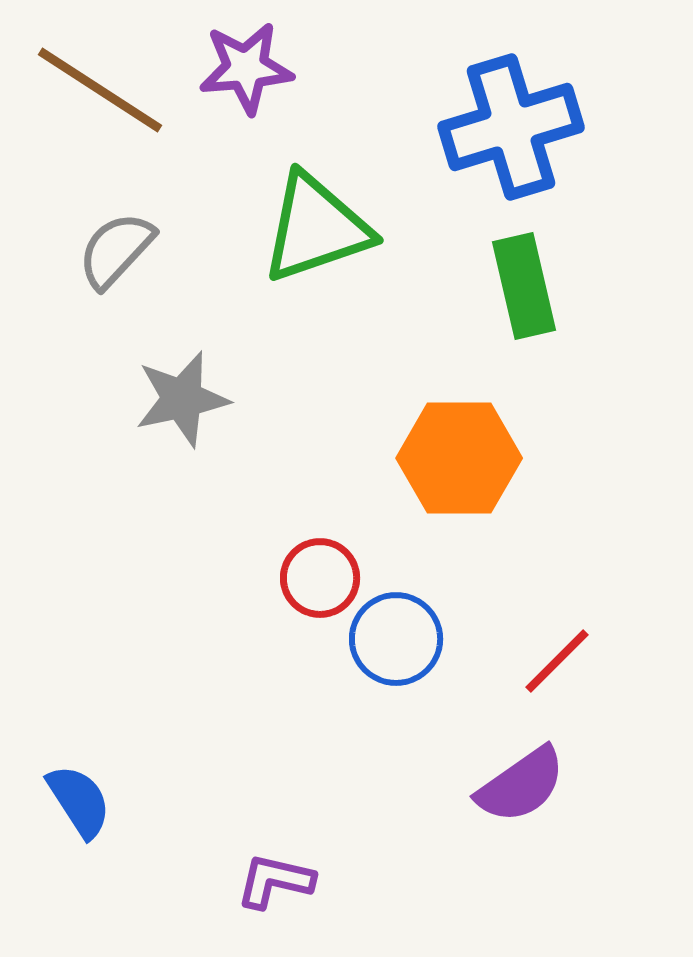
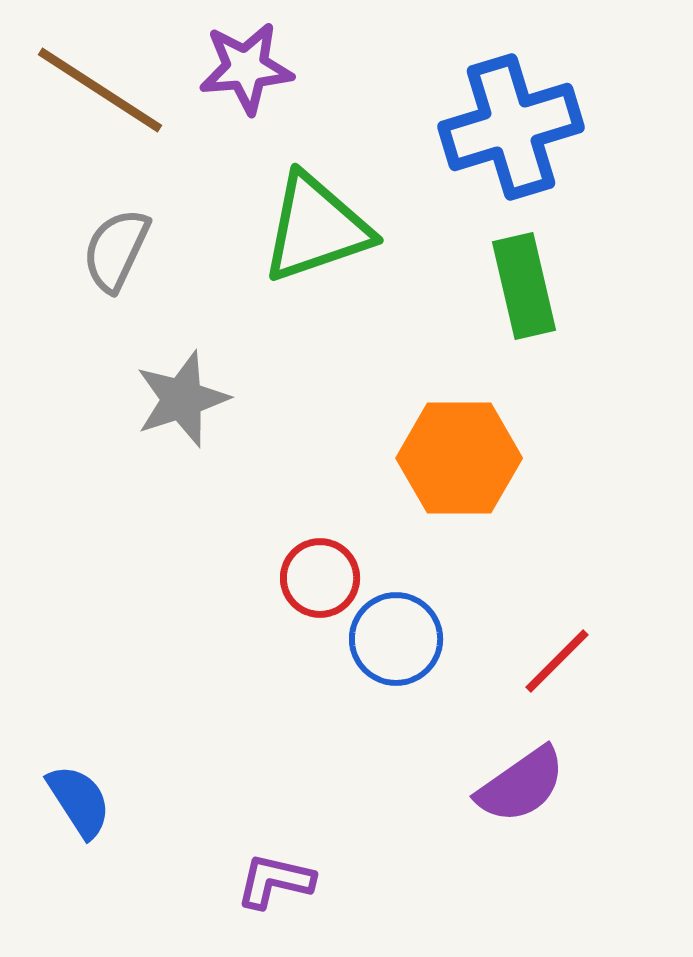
gray semicircle: rotated 18 degrees counterclockwise
gray star: rotated 6 degrees counterclockwise
